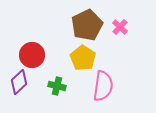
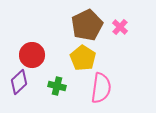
pink semicircle: moved 2 px left, 2 px down
